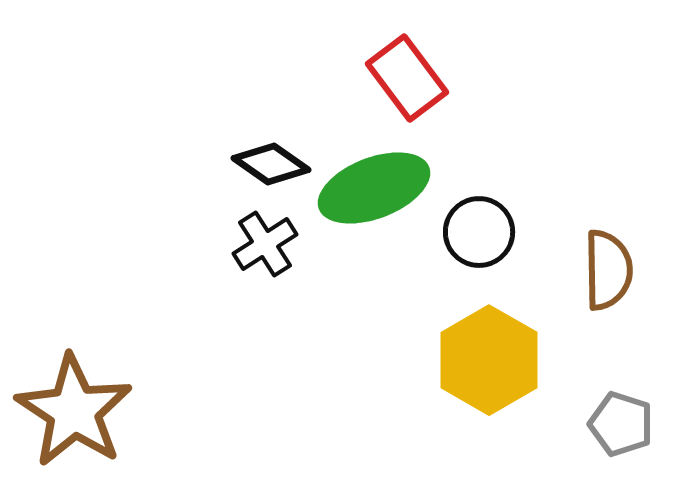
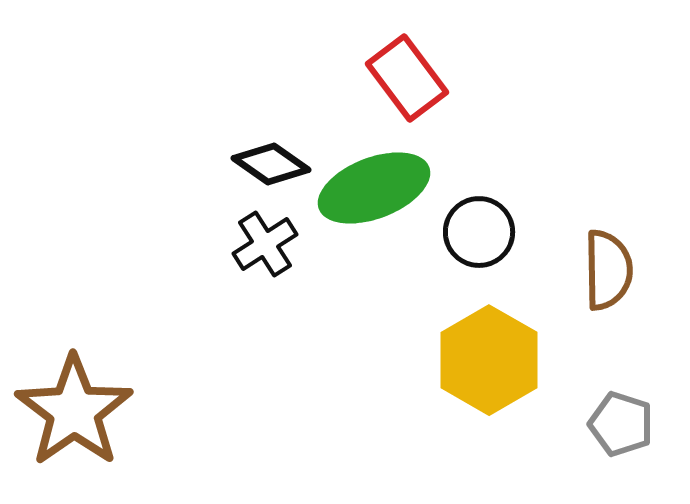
brown star: rotated 4 degrees clockwise
